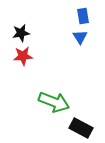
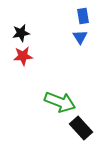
green arrow: moved 6 px right
black rectangle: rotated 20 degrees clockwise
